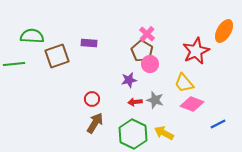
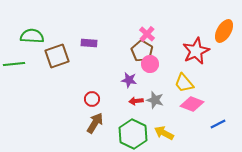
purple star: rotated 21 degrees clockwise
red arrow: moved 1 px right, 1 px up
